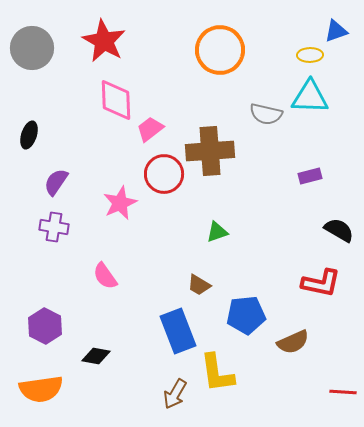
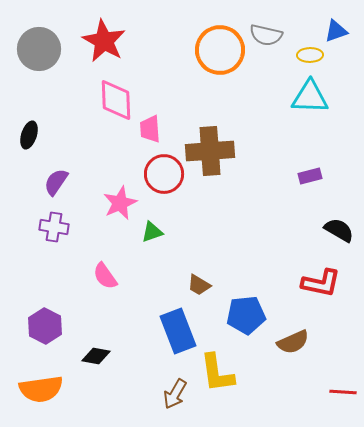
gray circle: moved 7 px right, 1 px down
gray semicircle: moved 79 px up
pink trapezoid: rotated 56 degrees counterclockwise
green triangle: moved 65 px left
